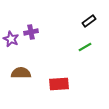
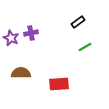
black rectangle: moved 11 px left, 1 px down
purple cross: moved 1 px down
purple star: moved 1 px up
